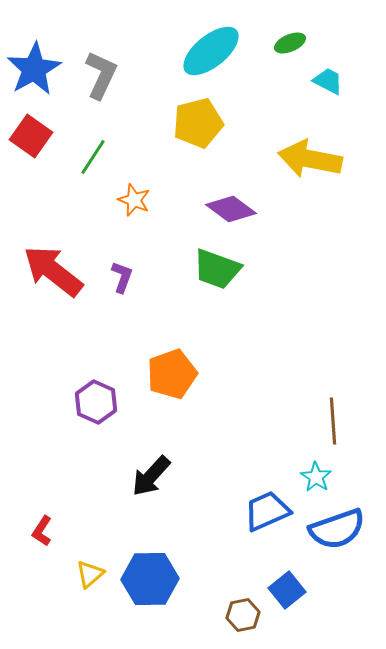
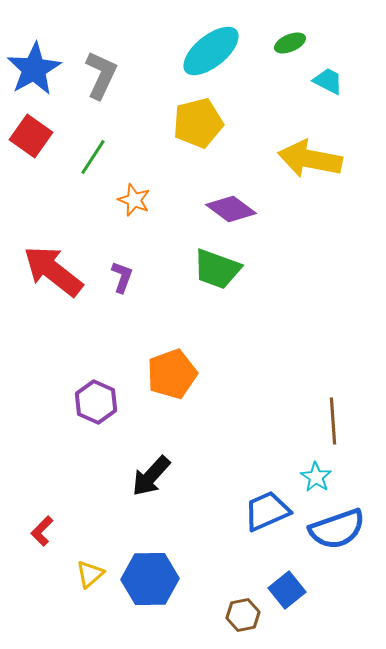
red L-shape: rotated 12 degrees clockwise
